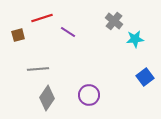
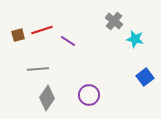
red line: moved 12 px down
purple line: moved 9 px down
cyan star: rotated 18 degrees clockwise
